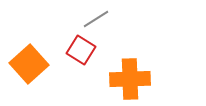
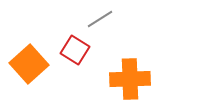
gray line: moved 4 px right
red square: moved 6 px left
